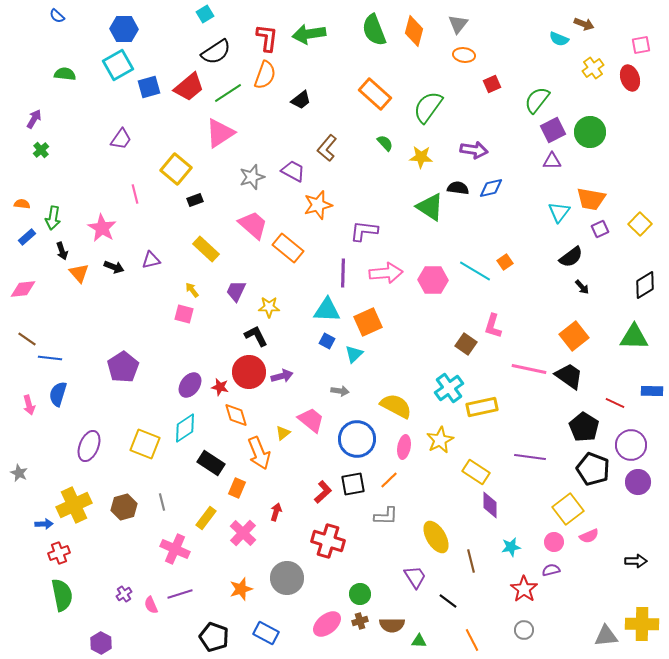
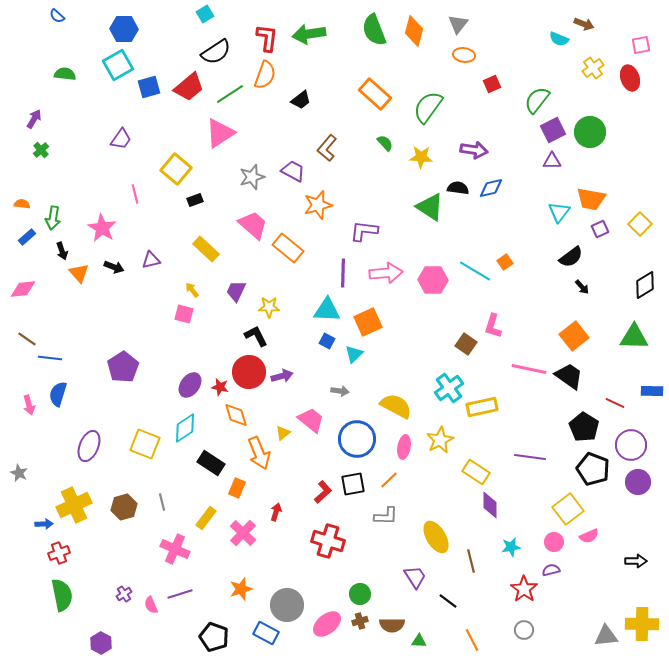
green line at (228, 93): moved 2 px right, 1 px down
gray circle at (287, 578): moved 27 px down
